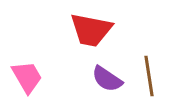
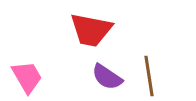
purple semicircle: moved 2 px up
